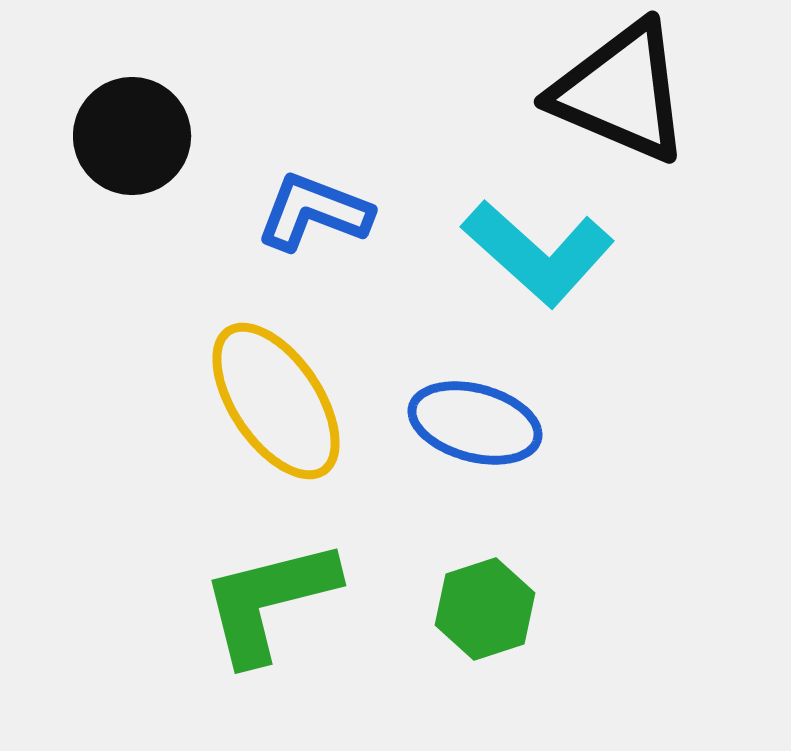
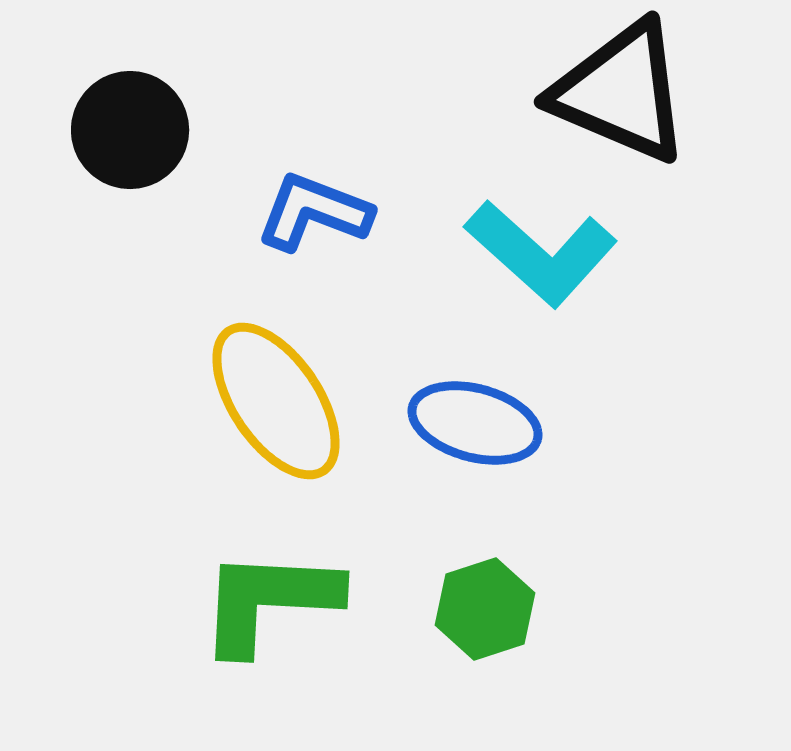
black circle: moved 2 px left, 6 px up
cyan L-shape: moved 3 px right
green L-shape: rotated 17 degrees clockwise
